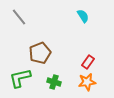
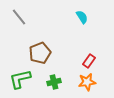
cyan semicircle: moved 1 px left, 1 px down
red rectangle: moved 1 px right, 1 px up
green L-shape: moved 1 px down
green cross: rotated 32 degrees counterclockwise
